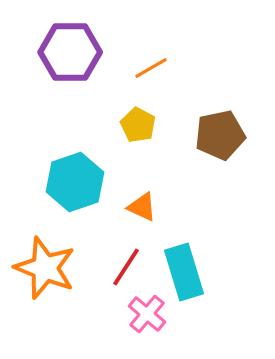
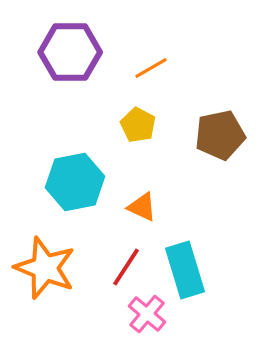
cyan hexagon: rotated 8 degrees clockwise
cyan rectangle: moved 1 px right, 2 px up
